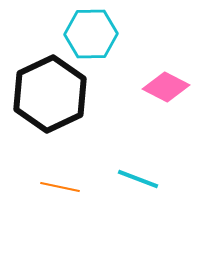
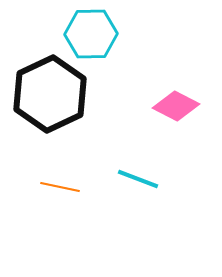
pink diamond: moved 10 px right, 19 px down
